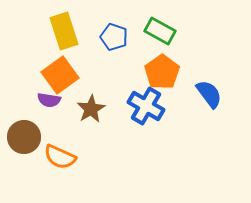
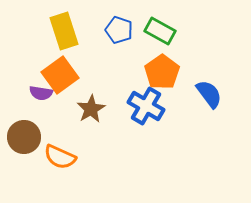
blue pentagon: moved 5 px right, 7 px up
purple semicircle: moved 8 px left, 7 px up
